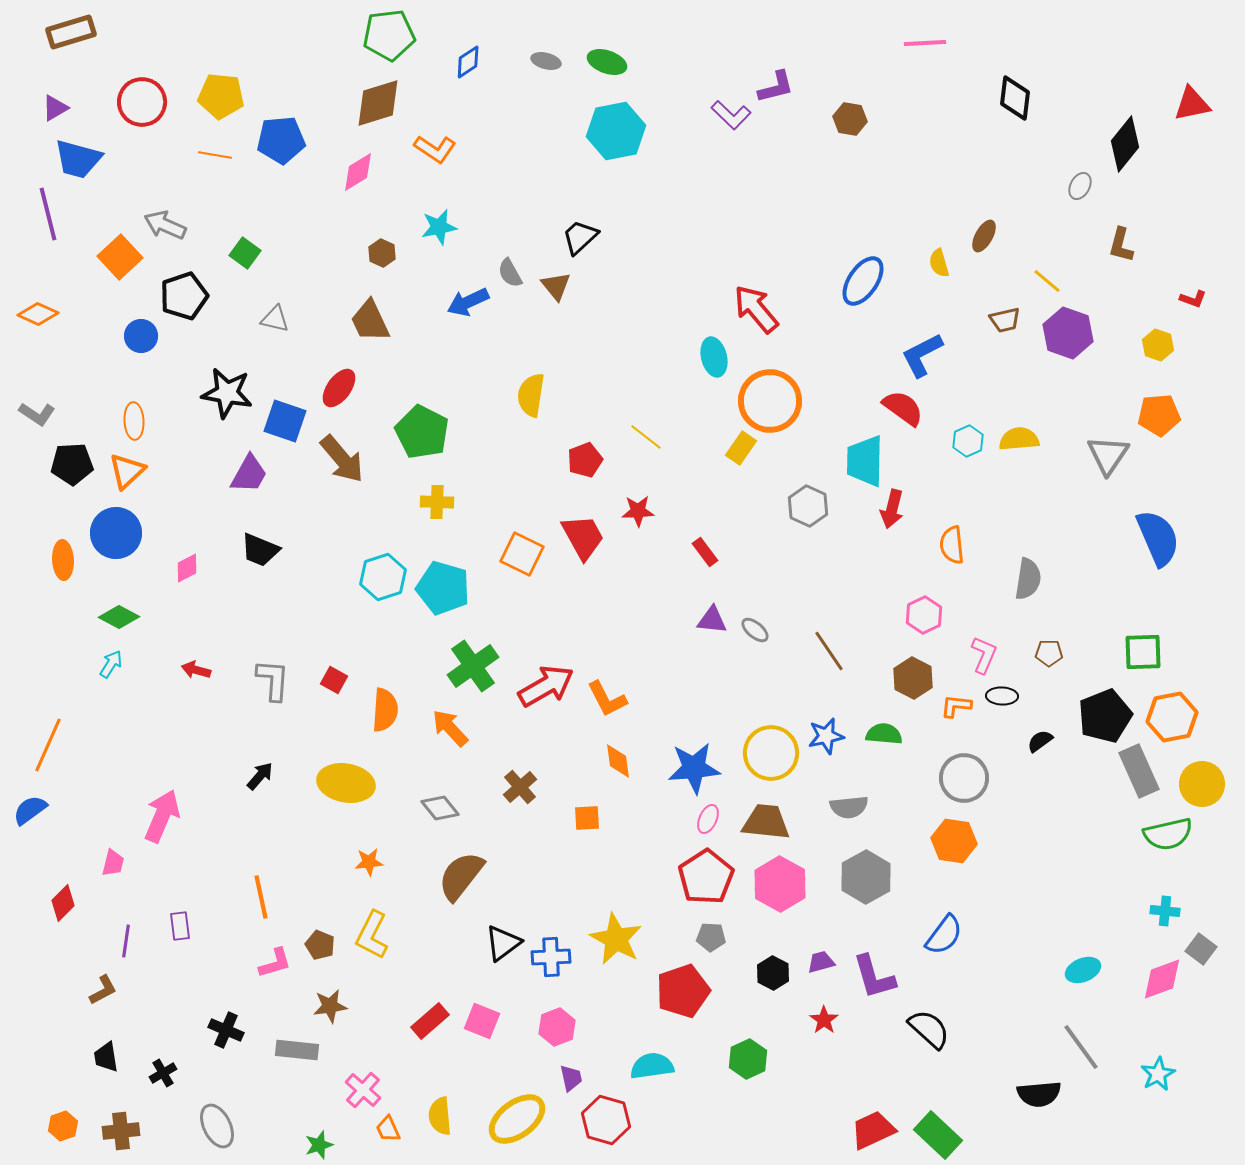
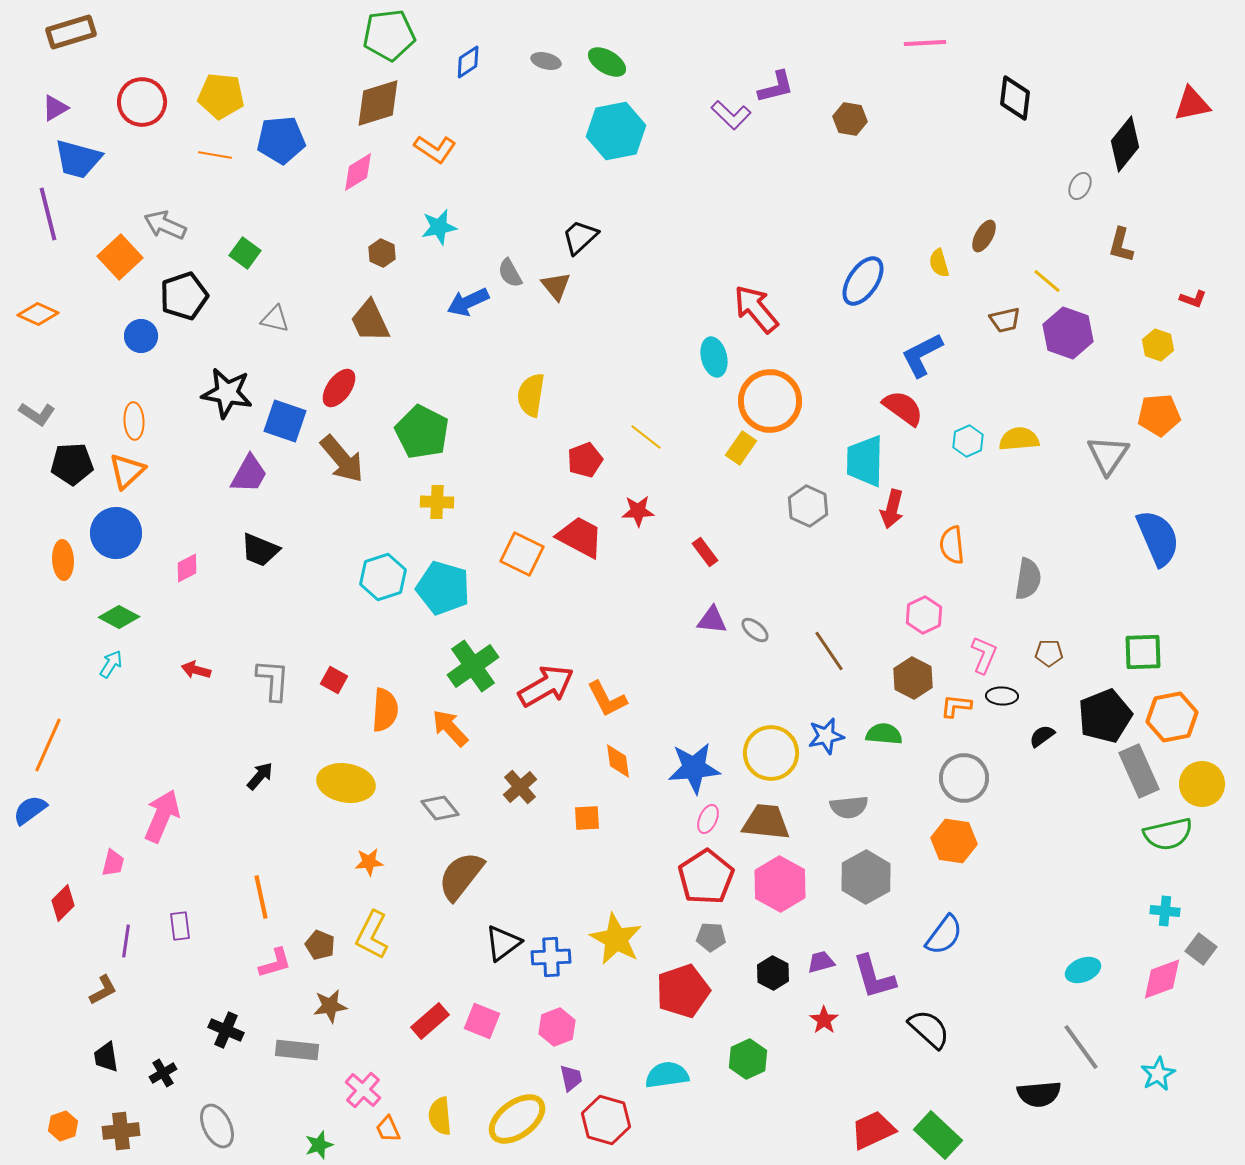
green ellipse at (607, 62): rotated 12 degrees clockwise
red trapezoid at (583, 537): moved 3 px left; rotated 33 degrees counterclockwise
black semicircle at (1040, 741): moved 2 px right, 5 px up
cyan semicircle at (652, 1066): moved 15 px right, 9 px down
